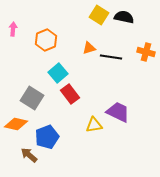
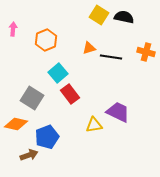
brown arrow: rotated 120 degrees clockwise
